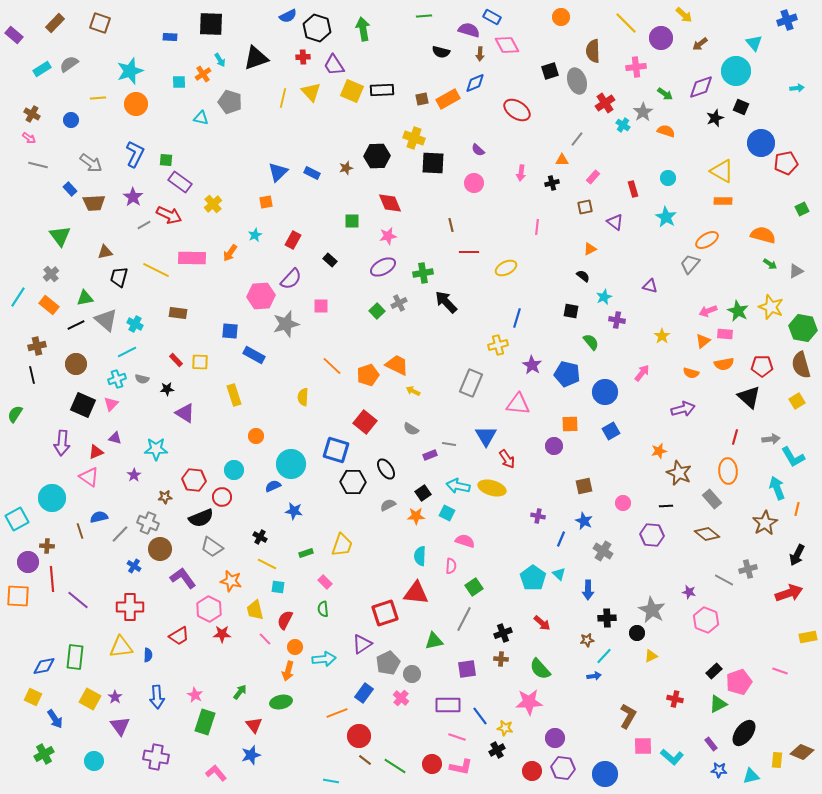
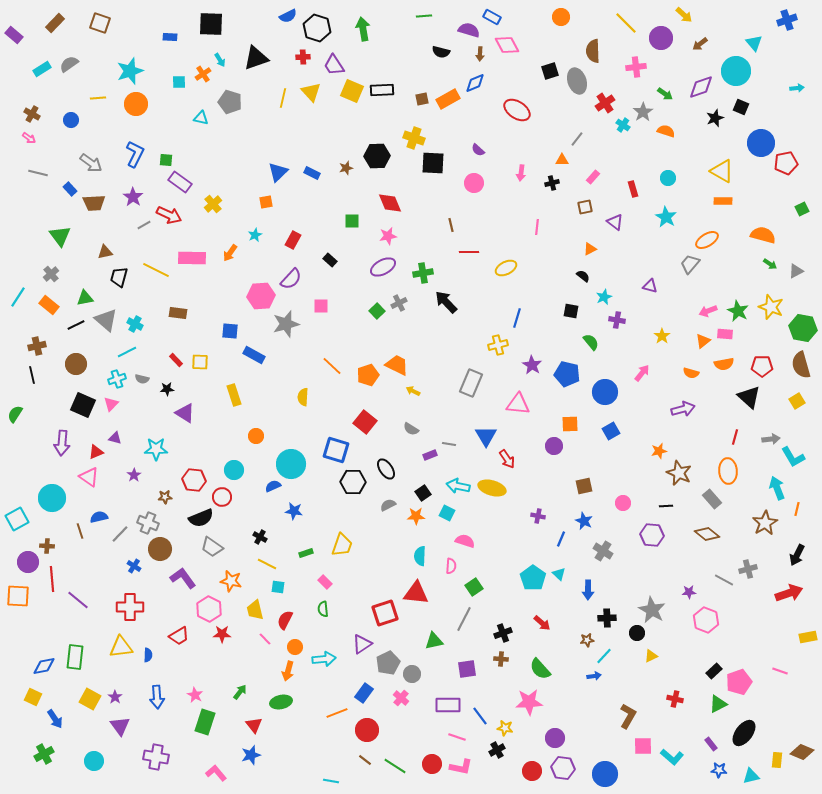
gray line at (38, 165): moved 8 px down
purple star at (689, 592): rotated 16 degrees counterclockwise
red circle at (359, 736): moved 8 px right, 6 px up
